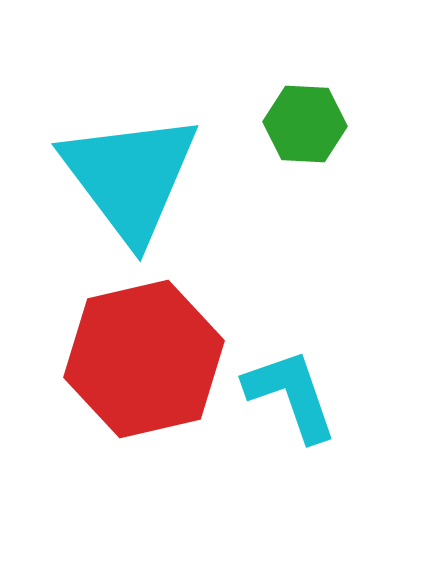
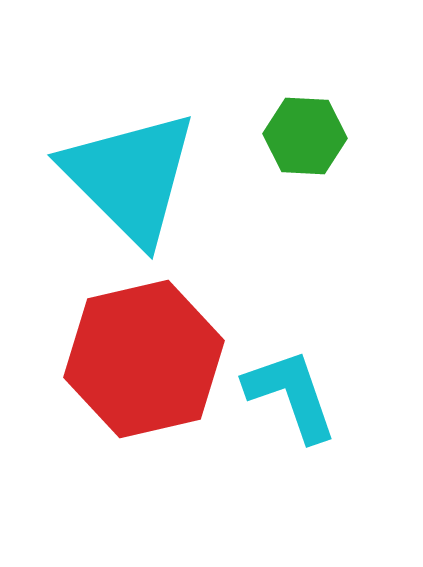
green hexagon: moved 12 px down
cyan triangle: rotated 8 degrees counterclockwise
